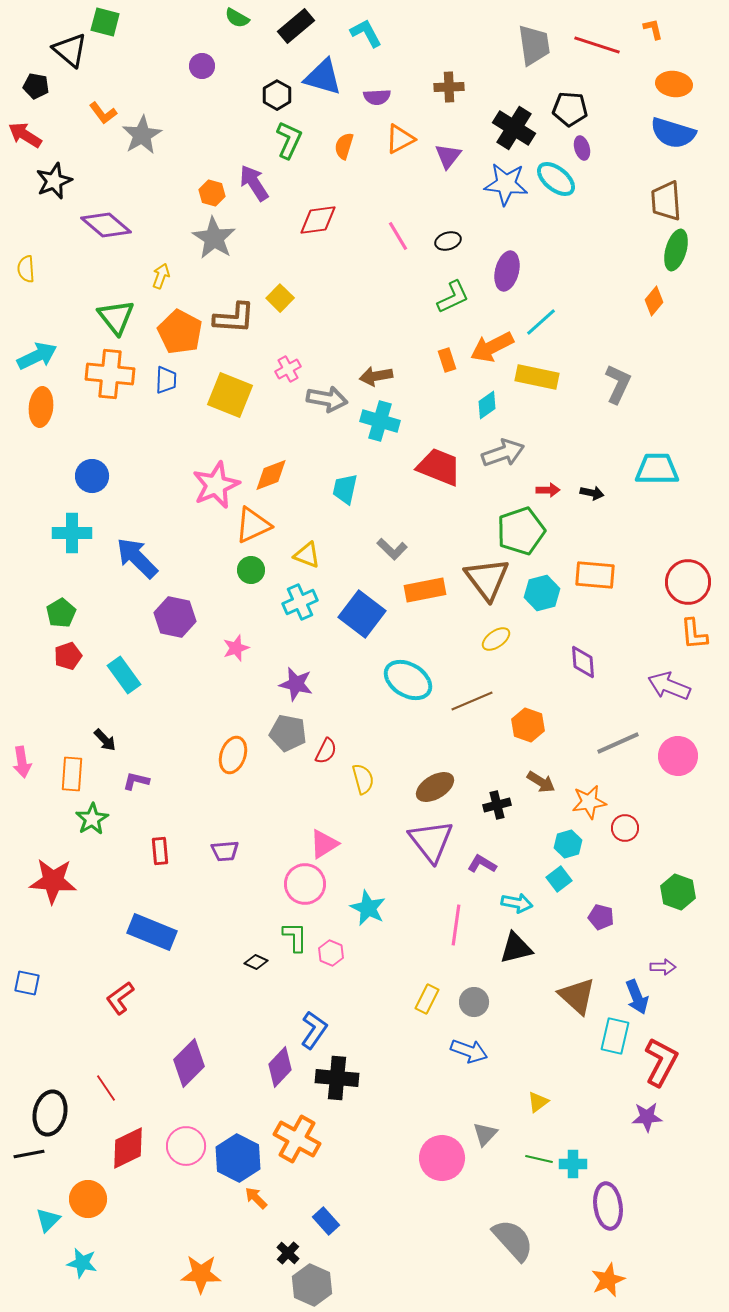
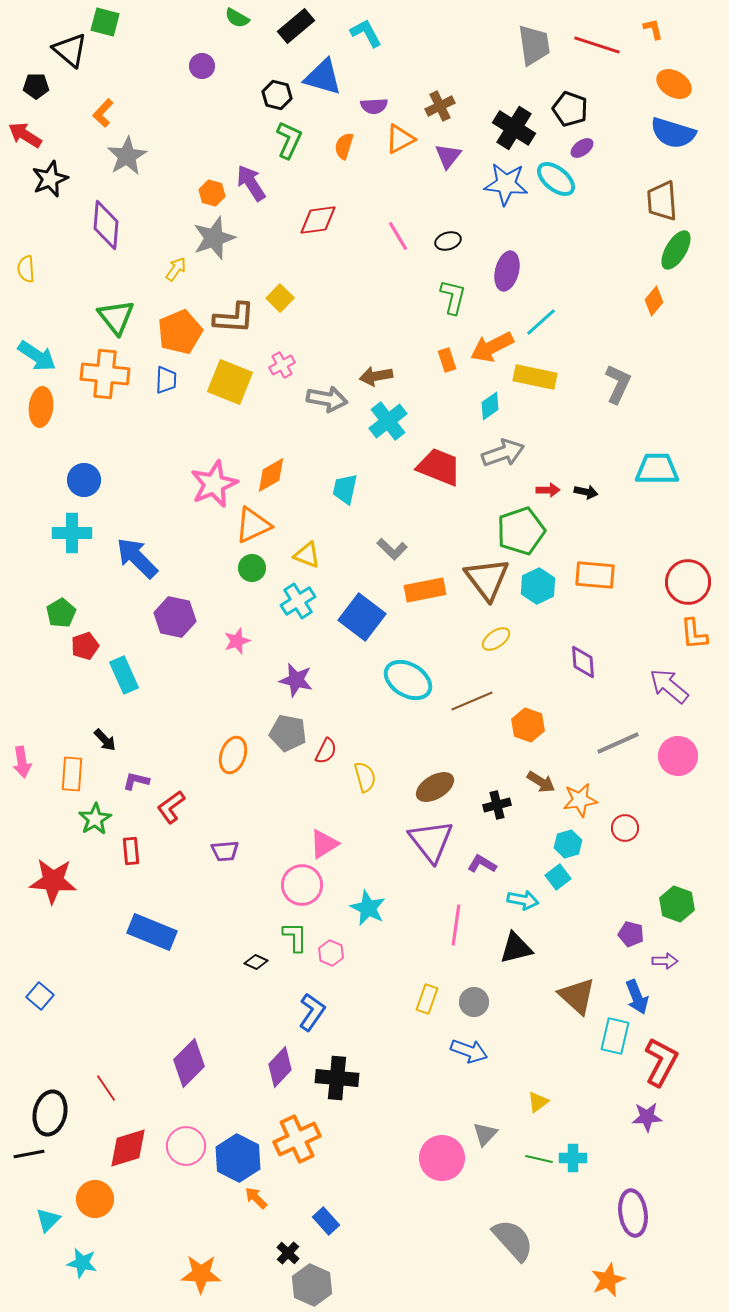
orange ellipse at (674, 84): rotated 24 degrees clockwise
black pentagon at (36, 86): rotated 10 degrees counterclockwise
brown cross at (449, 87): moved 9 px left, 19 px down; rotated 24 degrees counterclockwise
black hexagon at (277, 95): rotated 16 degrees counterclockwise
purple semicircle at (377, 97): moved 3 px left, 9 px down
black pentagon at (570, 109): rotated 16 degrees clockwise
orange L-shape at (103, 113): rotated 80 degrees clockwise
gray star at (142, 135): moved 15 px left, 21 px down
purple ellipse at (582, 148): rotated 70 degrees clockwise
black star at (54, 181): moved 4 px left, 2 px up
purple arrow at (254, 183): moved 3 px left
brown trapezoid at (666, 201): moved 4 px left
purple diamond at (106, 225): rotated 54 degrees clockwise
gray star at (214, 238): rotated 21 degrees clockwise
green ellipse at (676, 250): rotated 15 degrees clockwise
yellow arrow at (161, 276): moved 15 px right, 7 px up; rotated 15 degrees clockwise
green L-shape at (453, 297): rotated 51 degrees counterclockwise
orange pentagon at (180, 332): rotated 21 degrees clockwise
cyan arrow at (37, 356): rotated 60 degrees clockwise
pink cross at (288, 369): moved 6 px left, 4 px up
orange cross at (110, 374): moved 5 px left
yellow rectangle at (537, 377): moved 2 px left
yellow square at (230, 395): moved 13 px up
cyan diamond at (487, 405): moved 3 px right, 1 px down
cyan cross at (380, 421): moved 8 px right; rotated 36 degrees clockwise
orange diamond at (271, 475): rotated 9 degrees counterclockwise
blue circle at (92, 476): moved 8 px left, 4 px down
pink star at (216, 485): moved 2 px left, 1 px up
black arrow at (592, 493): moved 6 px left, 1 px up
green circle at (251, 570): moved 1 px right, 2 px up
cyan hexagon at (542, 593): moved 4 px left, 7 px up; rotated 12 degrees counterclockwise
cyan cross at (300, 602): moved 2 px left, 1 px up; rotated 8 degrees counterclockwise
blue square at (362, 614): moved 3 px down
pink star at (236, 648): moved 1 px right, 7 px up
red pentagon at (68, 656): moved 17 px right, 10 px up
cyan rectangle at (124, 675): rotated 12 degrees clockwise
purple star at (296, 684): moved 4 px up
purple arrow at (669, 686): rotated 18 degrees clockwise
yellow semicircle at (363, 779): moved 2 px right, 2 px up
orange star at (589, 802): moved 9 px left, 2 px up
green star at (92, 819): moved 3 px right
red rectangle at (160, 851): moved 29 px left
cyan square at (559, 879): moved 1 px left, 2 px up
pink circle at (305, 884): moved 3 px left, 1 px down
green hexagon at (678, 892): moved 1 px left, 12 px down
cyan arrow at (517, 903): moved 6 px right, 3 px up
purple pentagon at (601, 917): moved 30 px right, 17 px down
purple arrow at (663, 967): moved 2 px right, 6 px up
blue square at (27, 983): moved 13 px right, 13 px down; rotated 28 degrees clockwise
red L-shape at (120, 998): moved 51 px right, 191 px up
yellow rectangle at (427, 999): rotated 8 degrees counterclockwise
blue L-shape at (314, 1030): moved 2 px left, 18 px up
orange cross at (297, 1139): rotated 36 degrees clockwise
red diamond at (128, 1148): rotated 9 degrees clockwise
cyan cross at (573, 1164): moved 6 px up
orange circle at (88, 1199): moved 7 px right
purple ellipse at (608, 1206): moved 25 px right, 7 px down
